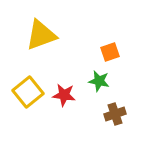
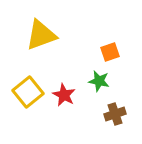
red star: rotated 20 degrees clockwise
